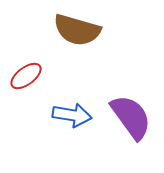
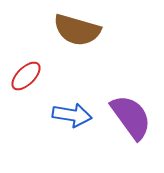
red ellipse: rotated 8 degrees counterclockwise
